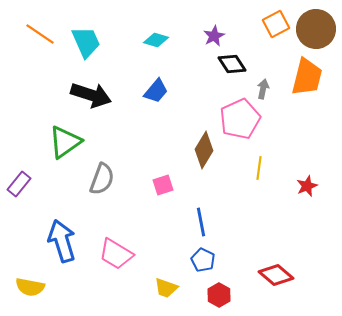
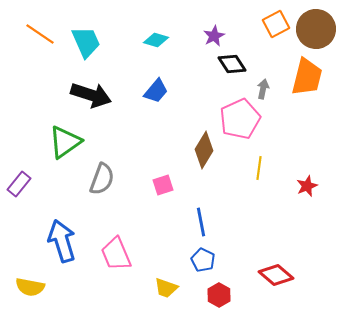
pink trapezoid: rotated 36 degrees clockwise
